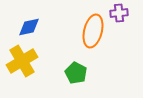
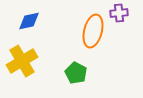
blue diamond: moved 6 px up
